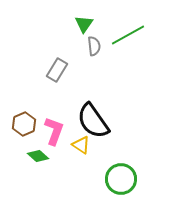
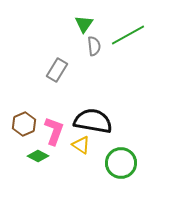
black semicircle: rotated 135 degrees clockwise
green diamond: rotated 15 degrees counterclockwise
green circle: moved 16 px up
